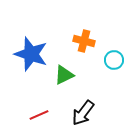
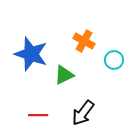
orange cross: rotated 15 degrees clockwise
red line: moved 1 px left; rotated 24 degrees clockwise
